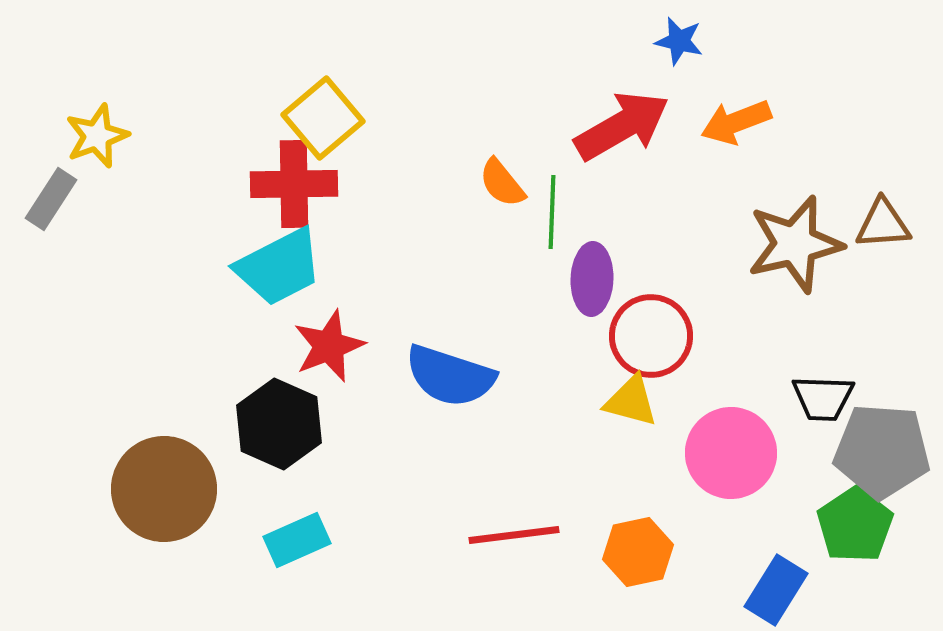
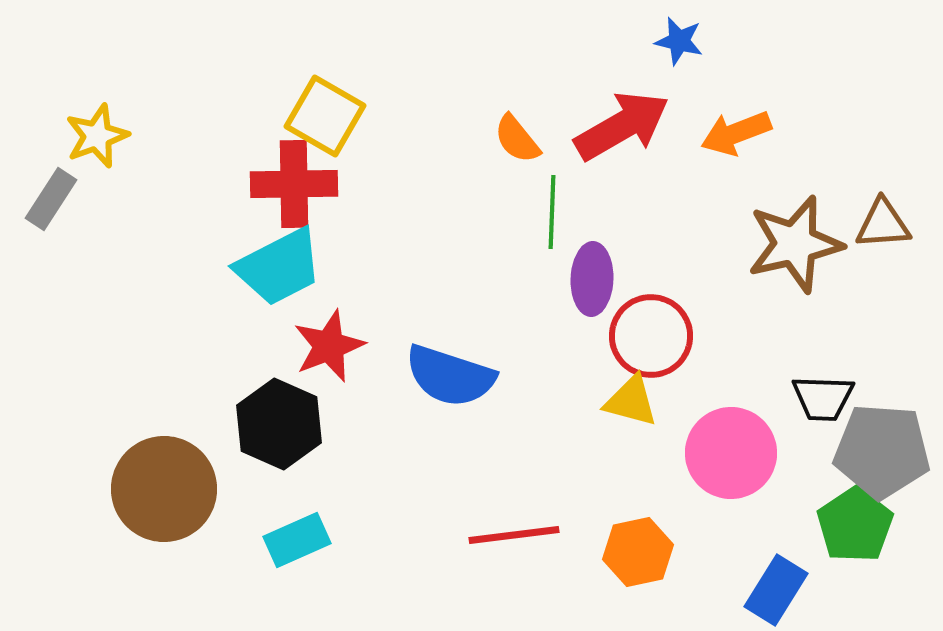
yellow square: moved 2 px right, 2 px up; rotated 20 degrees counterclockwise
orange arrow: moved 11 px down
orange semicircle: moved 15 px right, 44 px up
